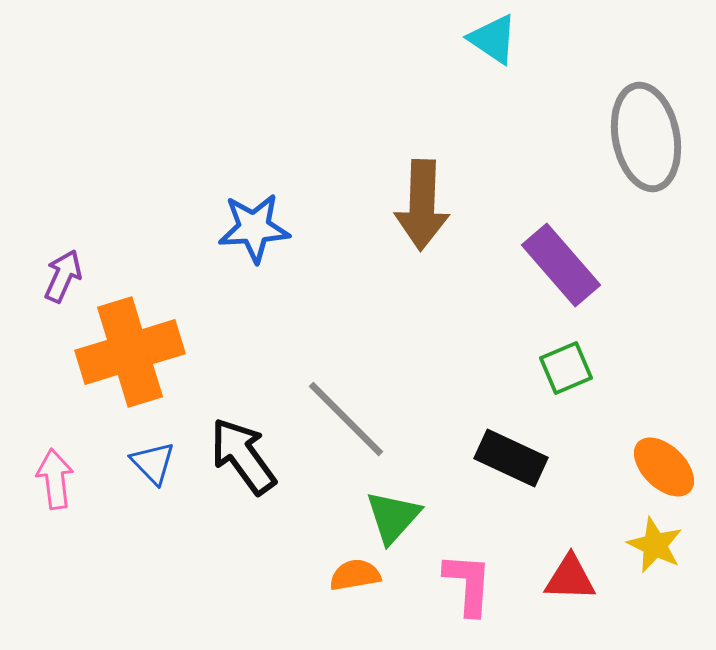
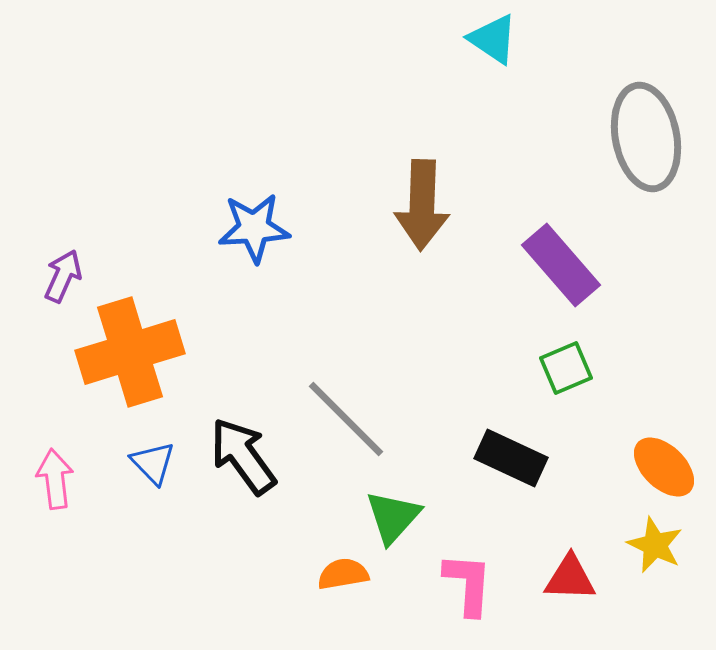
orange semicircle: moved 12 px left, 1 px up
